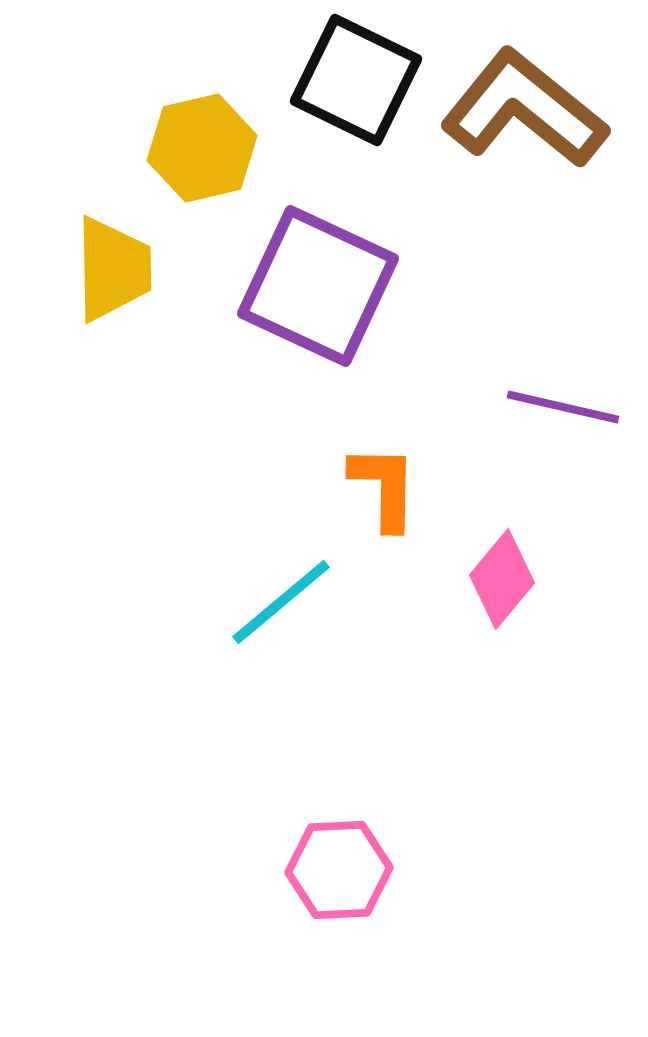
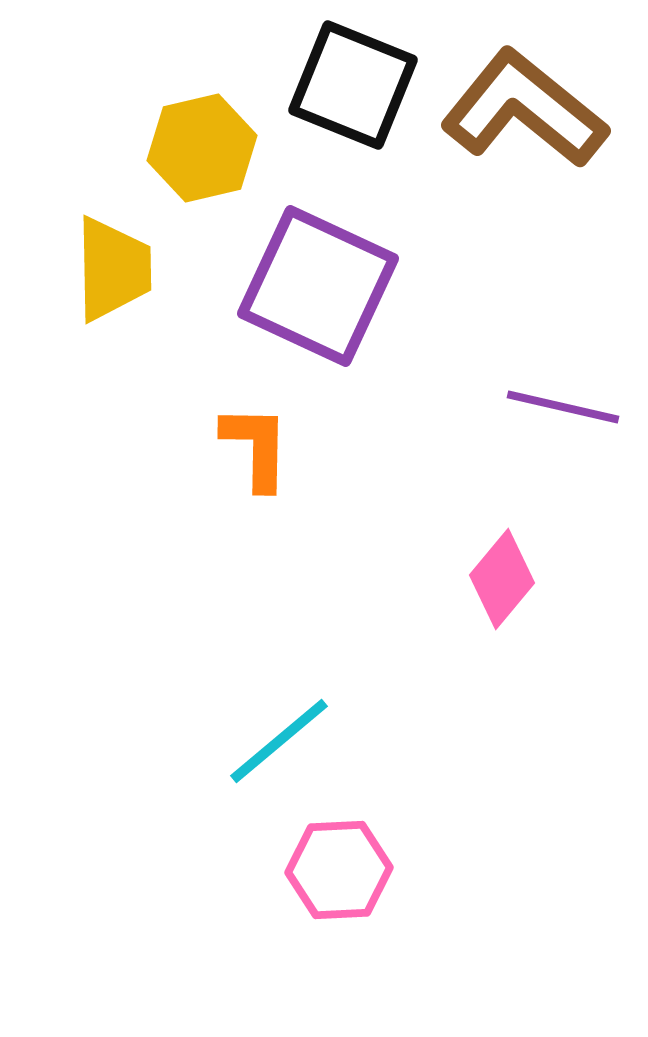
black square: moved 3 px left, 5 px down; rotated 4 degrees counterclockwise
orange L-shape: moved 128 px left, 40 px up
cyan line: moved 2 px left, 139 px down
